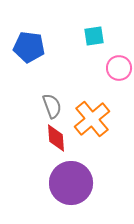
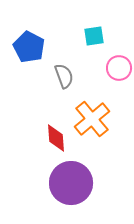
blue pentagon: rotated 20 degrees clockwise
gray semicircle: moved 12 px right, 30 px up
